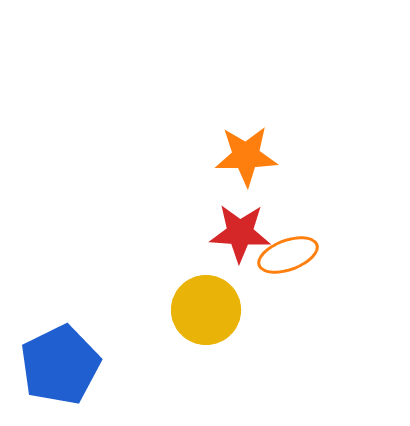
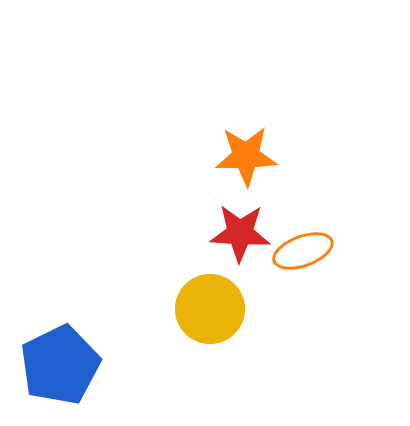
orange ellipse: moved 15 px right, 4 px up
yellow circle: moved 4 px right, 1 px up
